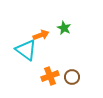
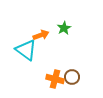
green star: rotated 16 degrees clockwise
orange cross: moved 5 px right, 3 px down; rotated 36 degrees clockwise
